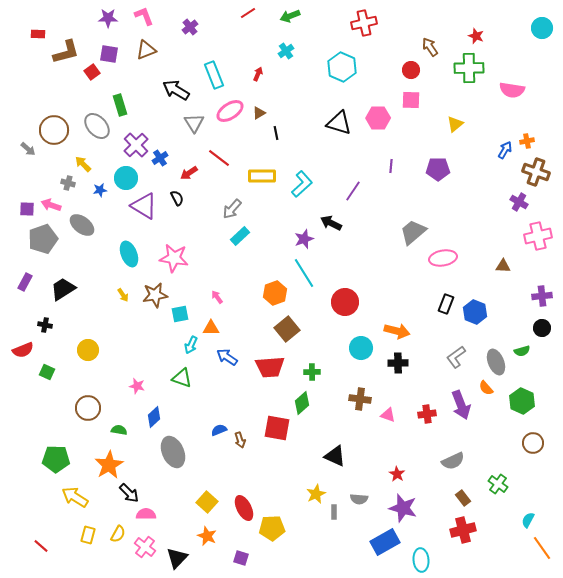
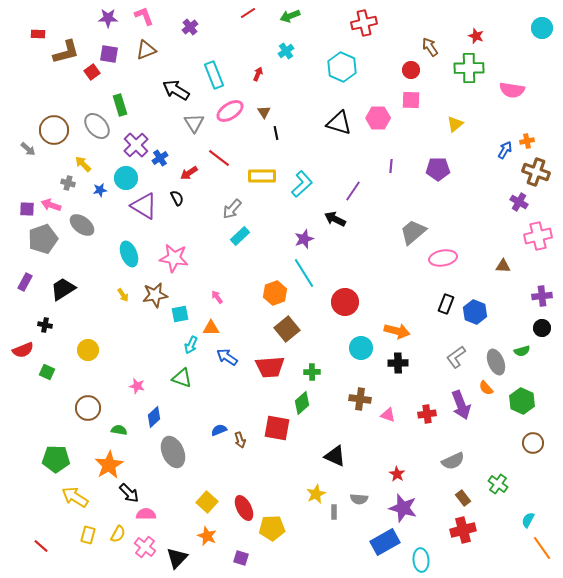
brown triangle at (259, 113): moved 5 px right, 1 px up; rotated 32 degrees counterclockwise
black arrow at (331, 223): moved 4 px right, 4 px up
